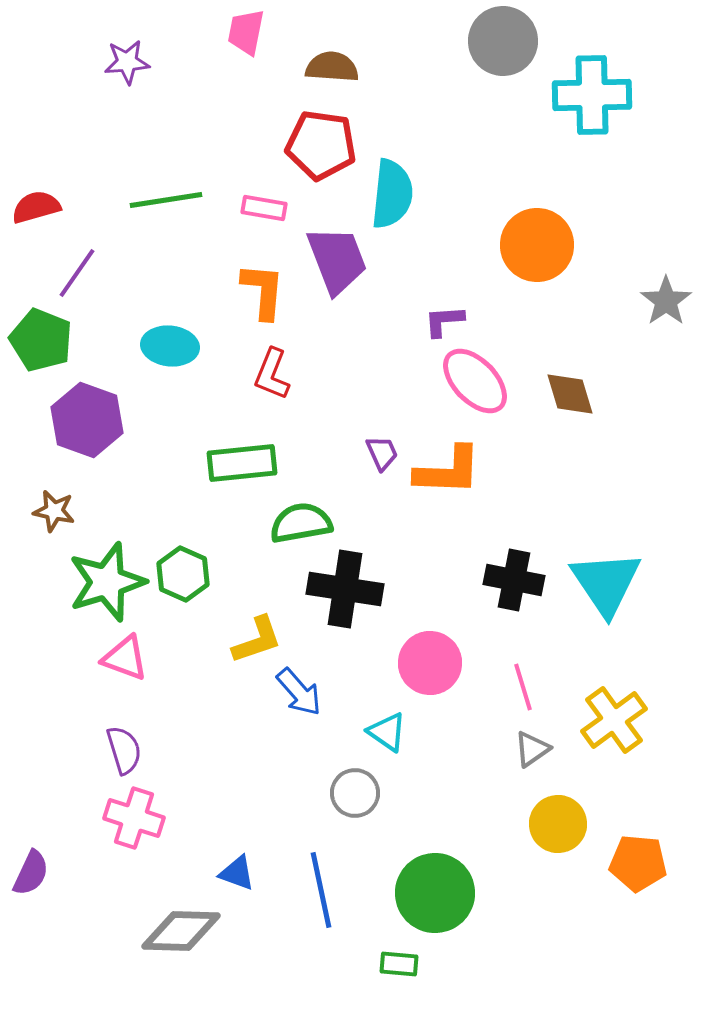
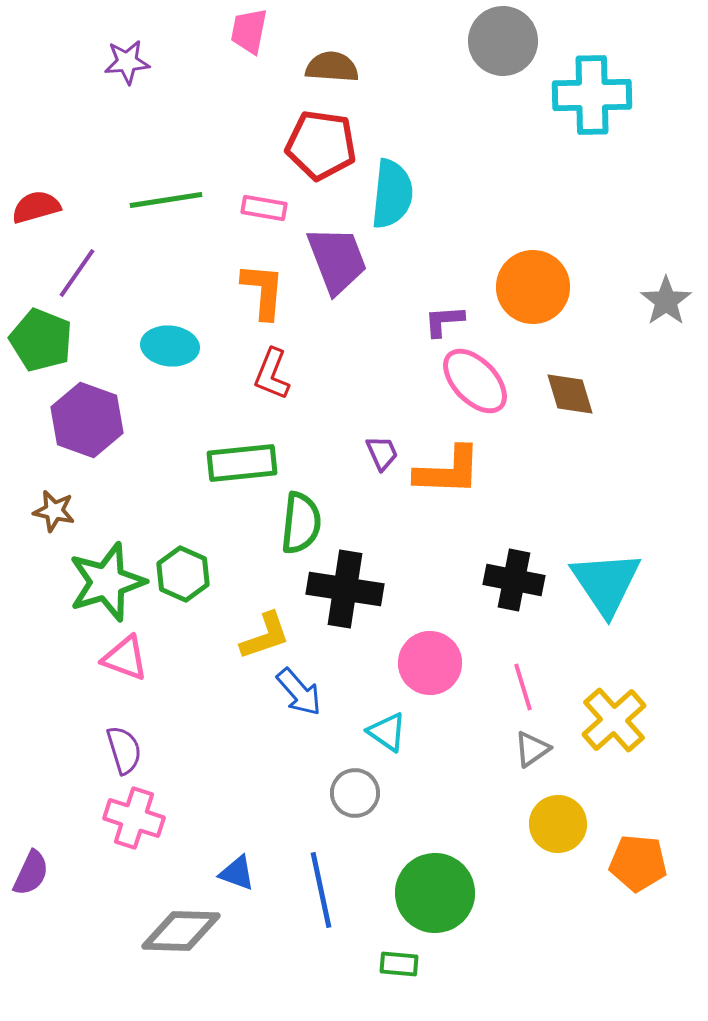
pink trapezoid at (246, 32): moved 3 px right, 1 px up
orange circle at (537, 245): moved 4 px left, 42 px down
green semicircle at (301, 523): rotated 106 degrees clockwise
yellow L-shape at (257, 640): moved 8 px right, 4 px up
yellow cross at (614, 720): rotated 6 degrees counterclockwise
